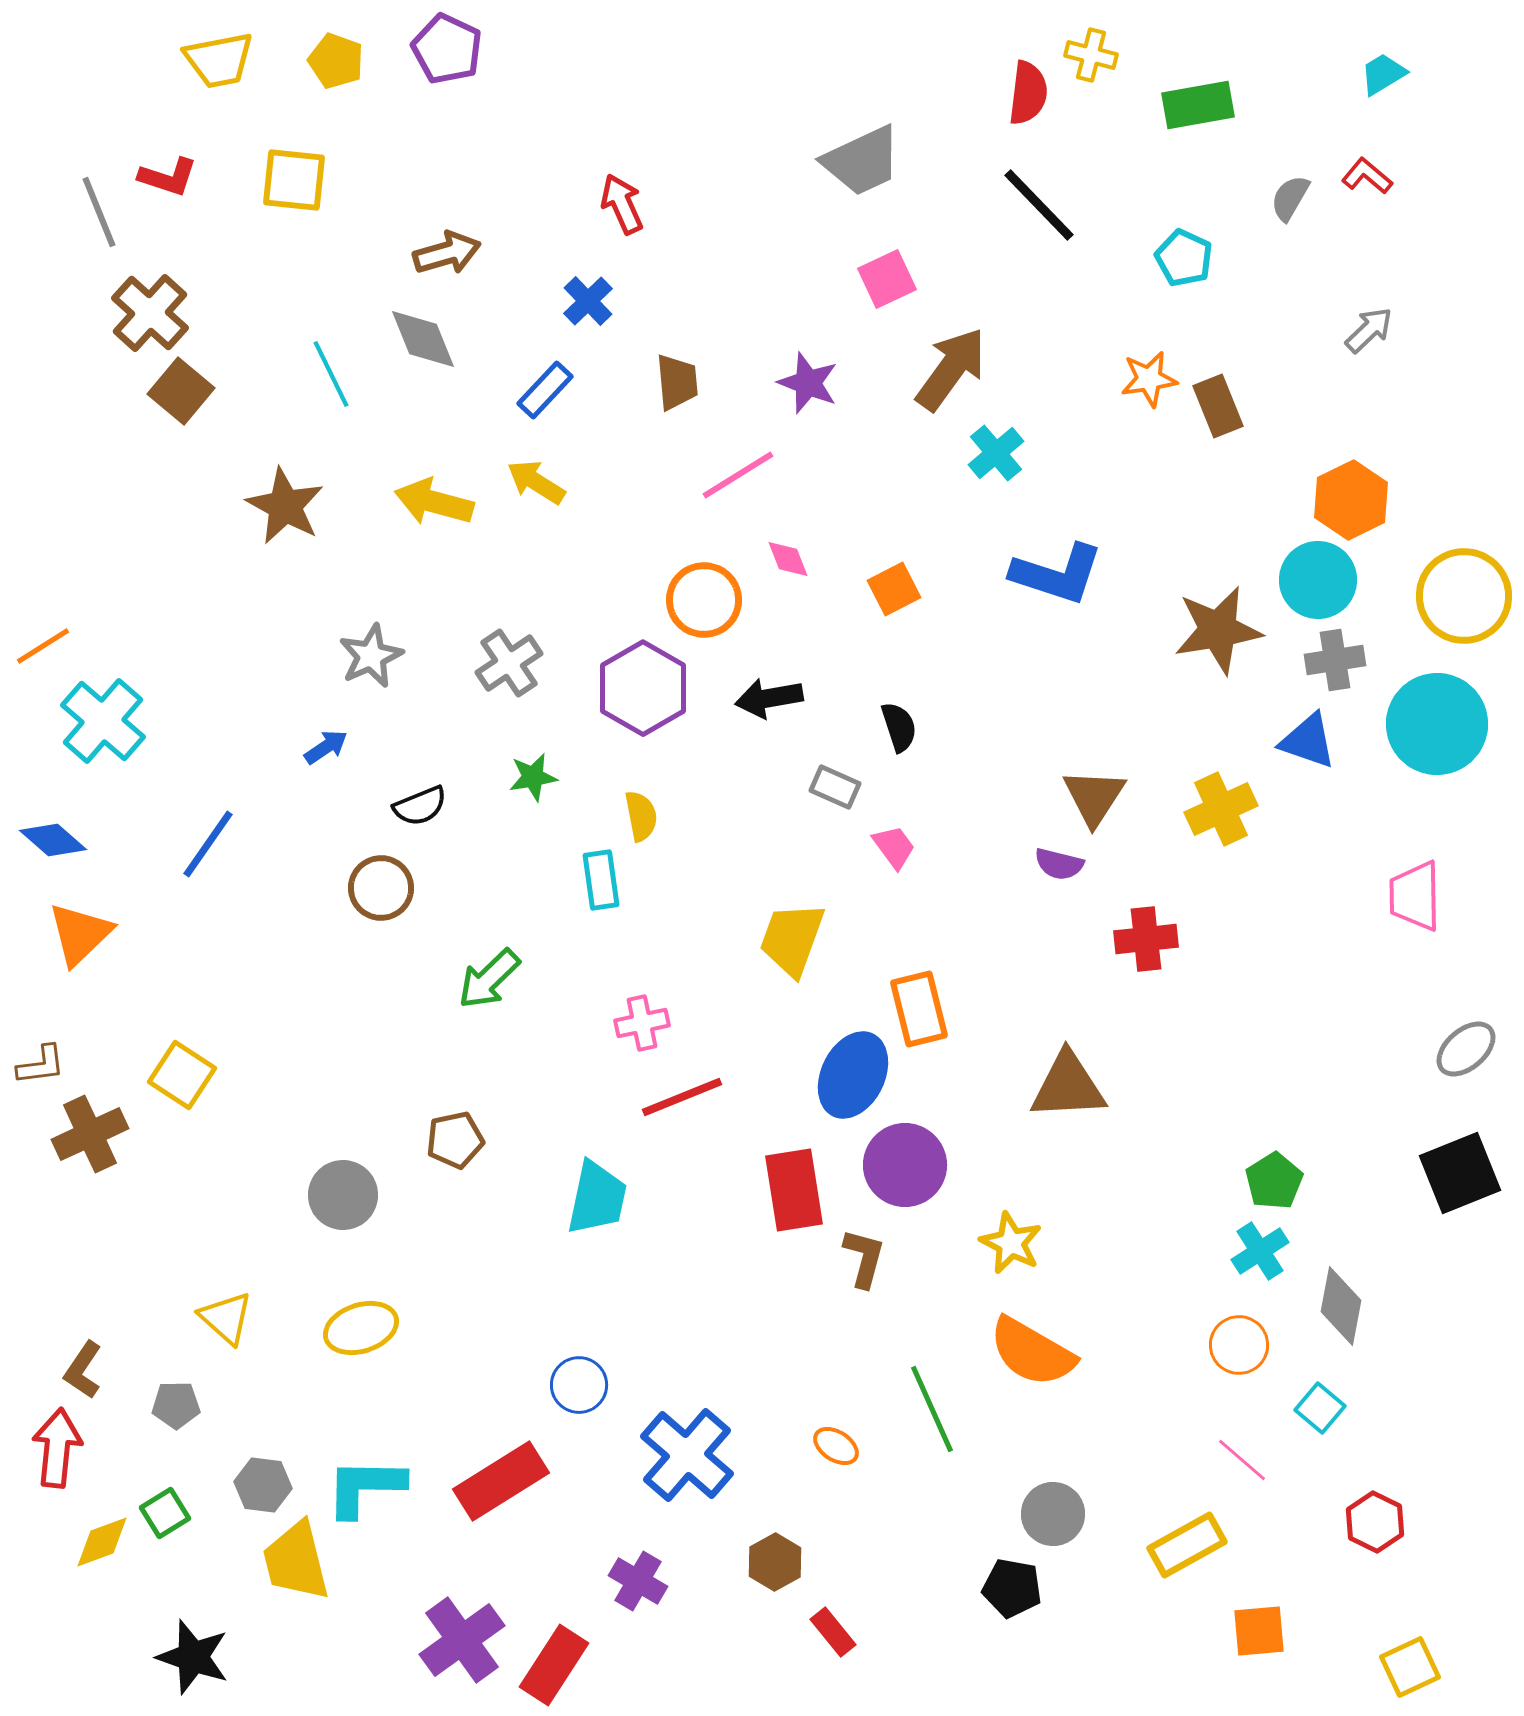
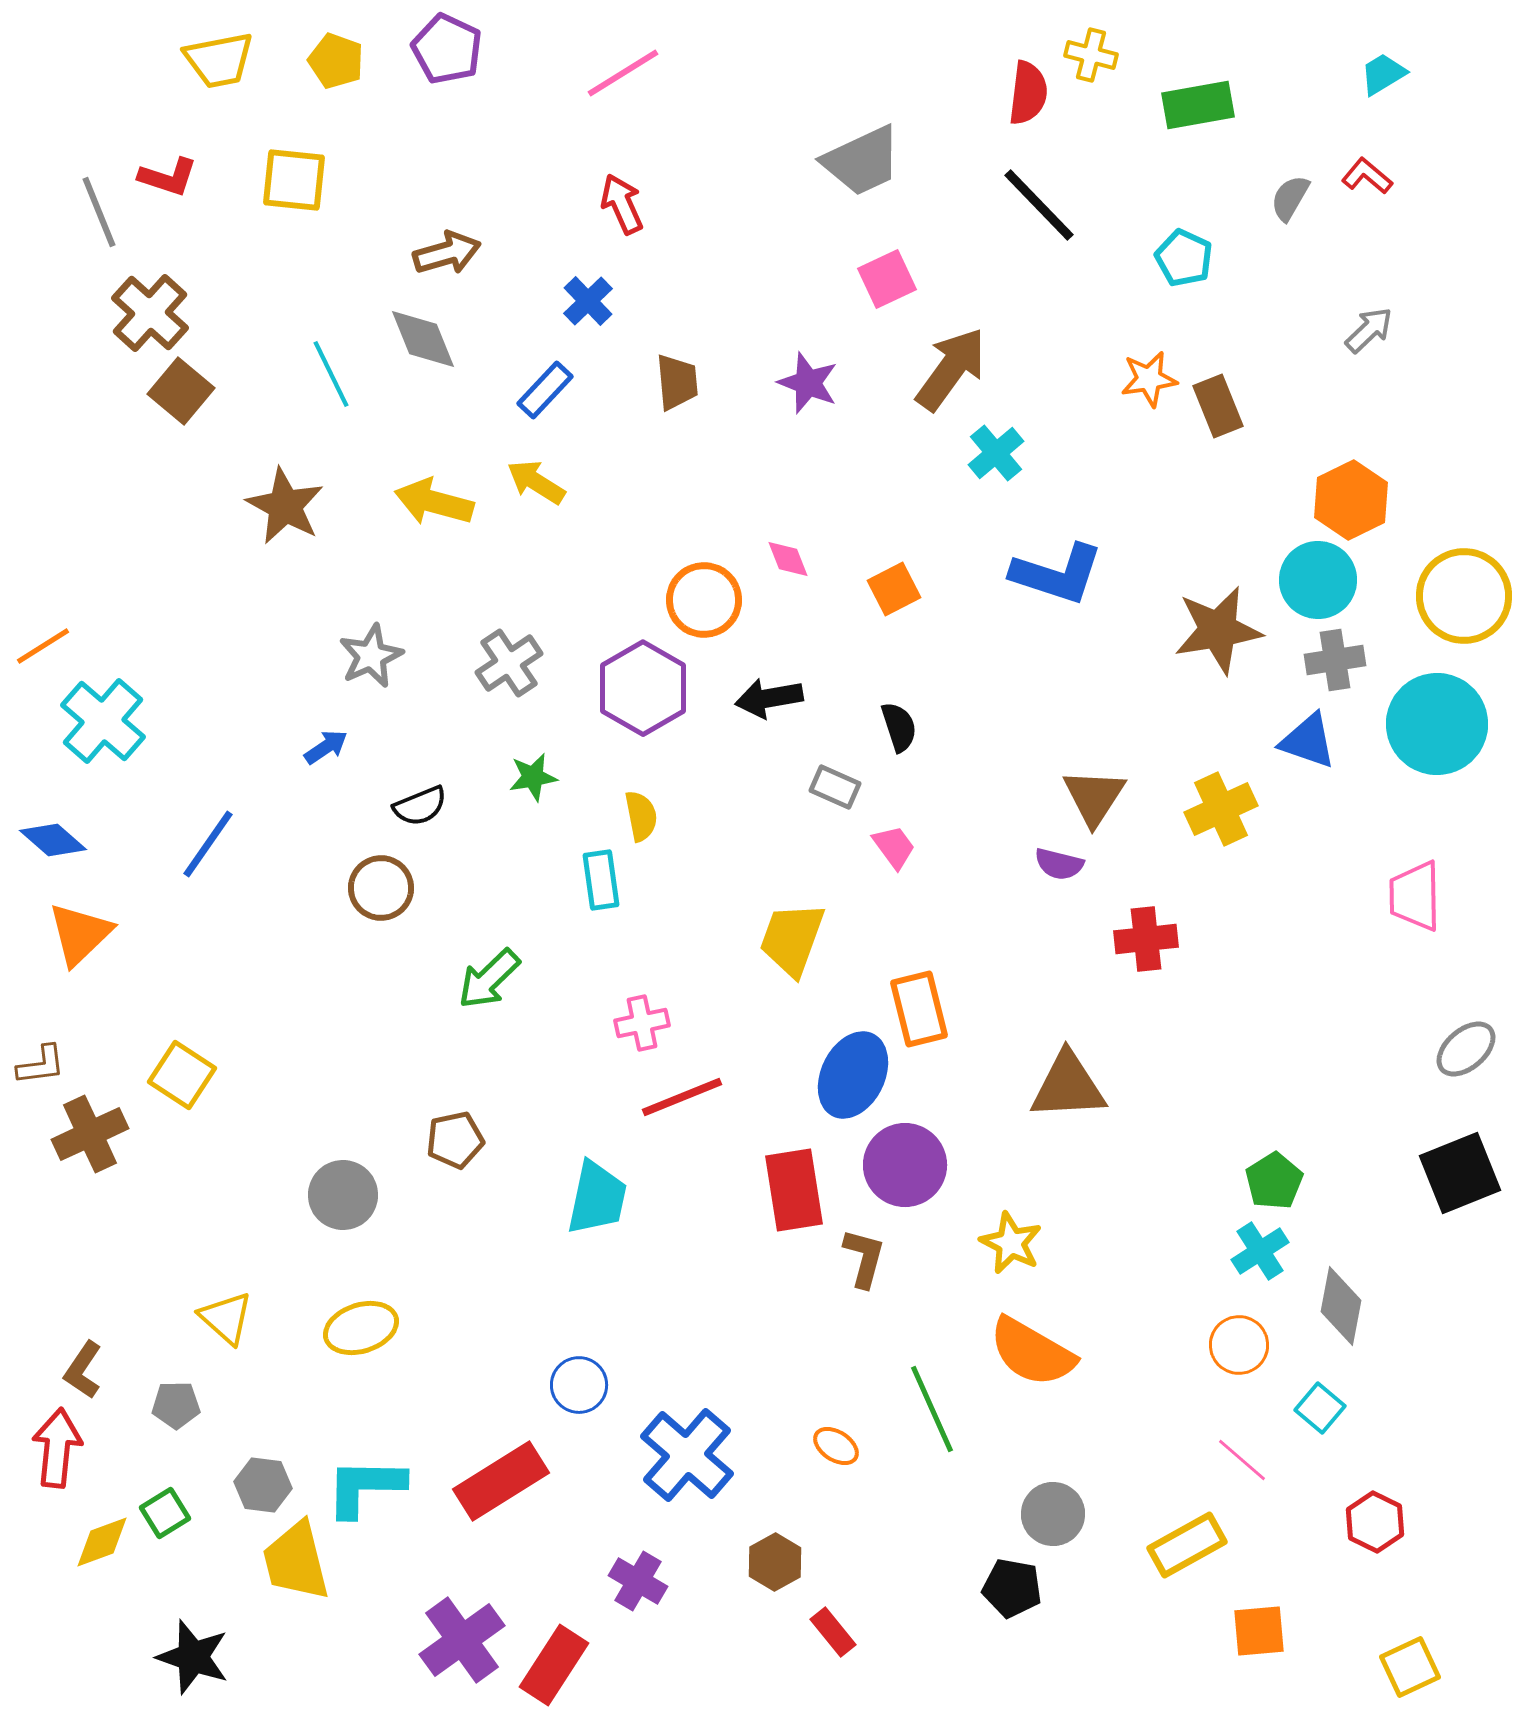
pink line at (738, 475): moved 115 px left, 402 px up
